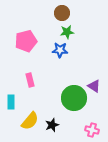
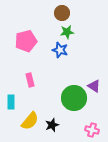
blue star: rotated 14 degrees clockwise
